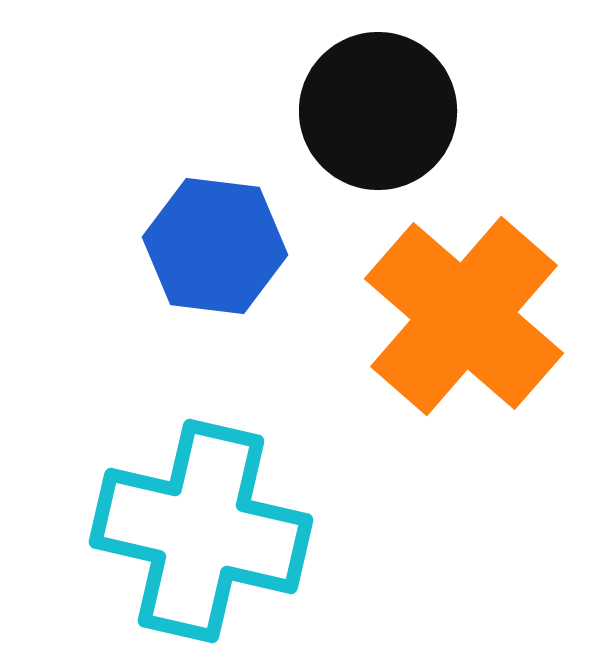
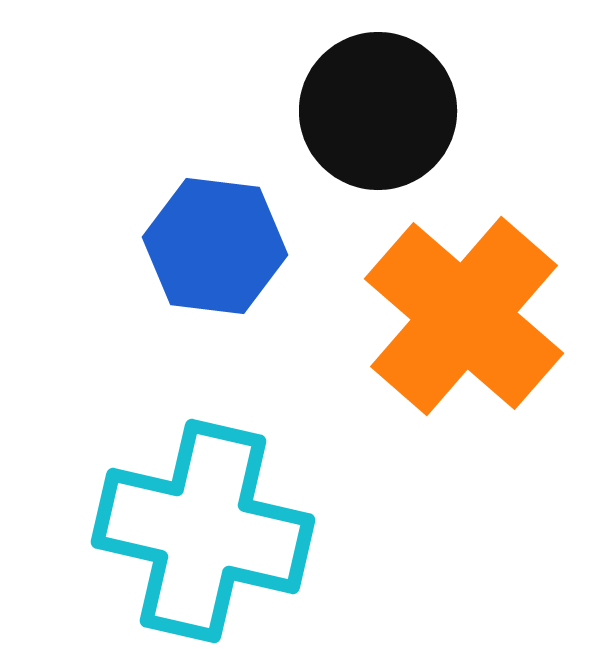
cyan cross: moved 2 px right
